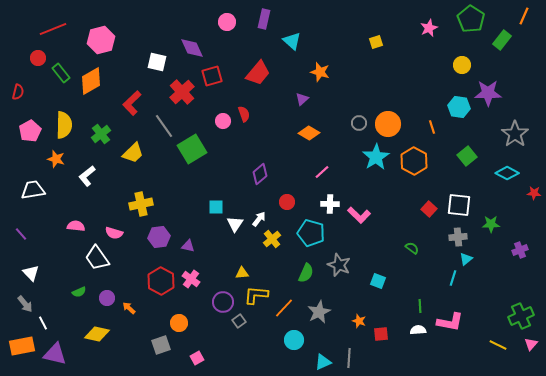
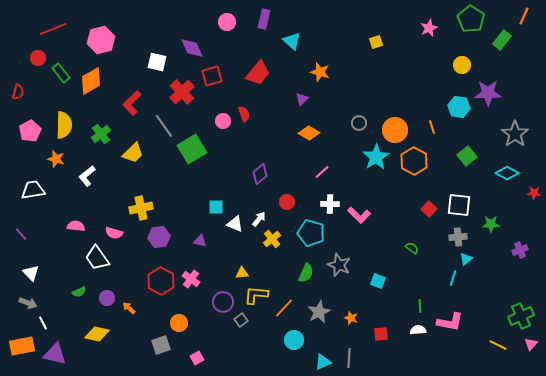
orange circle at (388, 124): moved 7 px right, 6 px down
yellow cross at (141, 204): moved 4 px down
white triangle at (235, 224): rotated 42 degrees counterclockwise
purple triangle at (188, 246): moved 12 px right, 5 px up
gray arrow at (25, 304): moved 3 px right, 1 px up; rotated 30 degrees counterclockwise
gray square at (239, 321): moved 2 px right, 1 px up
orange star at (359, 321): moved 8 px left, 3 px up
